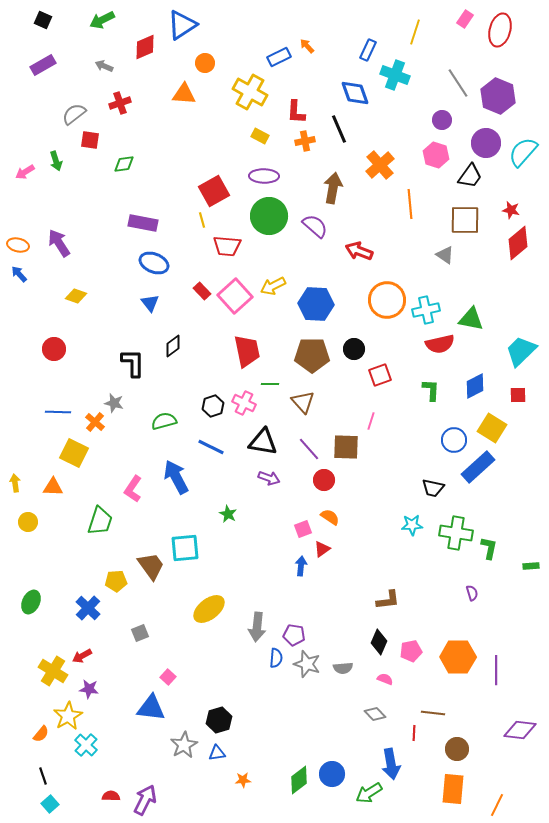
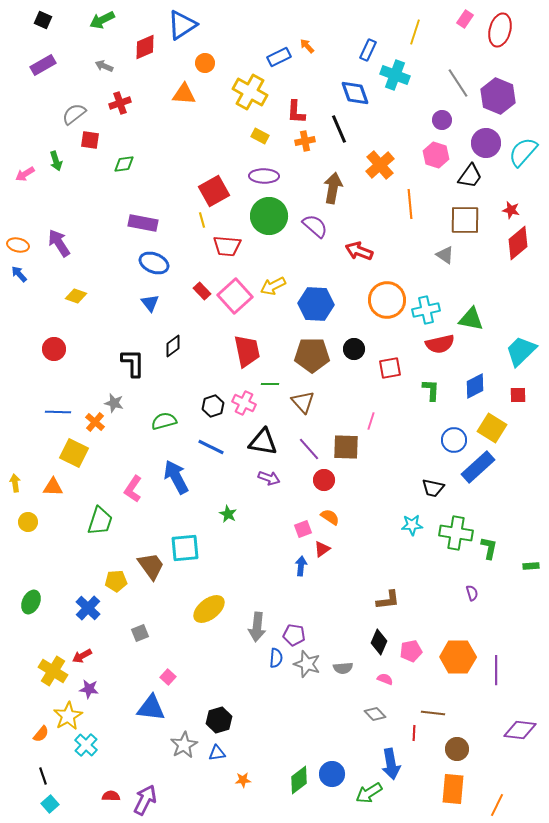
pink arrow at (25, 172): moved 2 px down
red square at (380, 375): moved 10 px right, 7 px up; rotated 10 degrees clockwise
